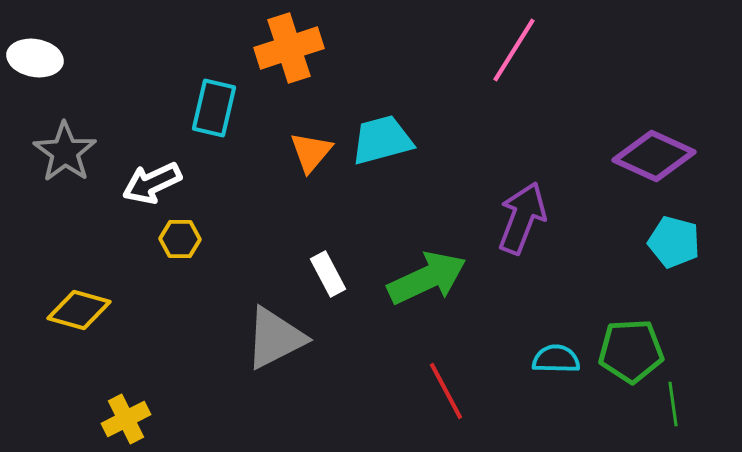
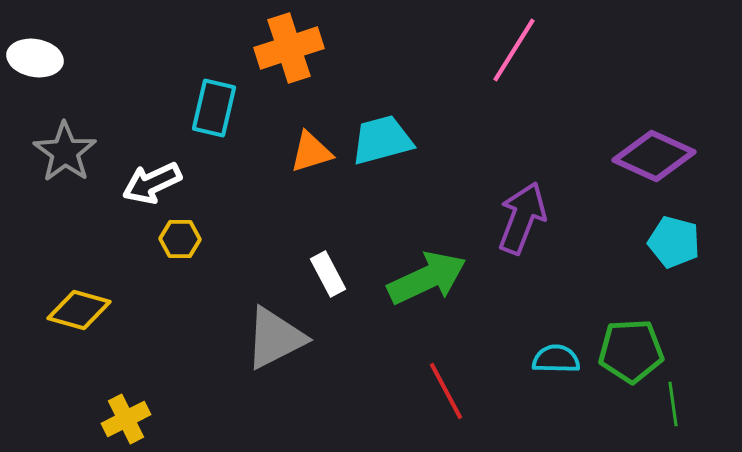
orange triangle: rotated 33 degrees clockwise
